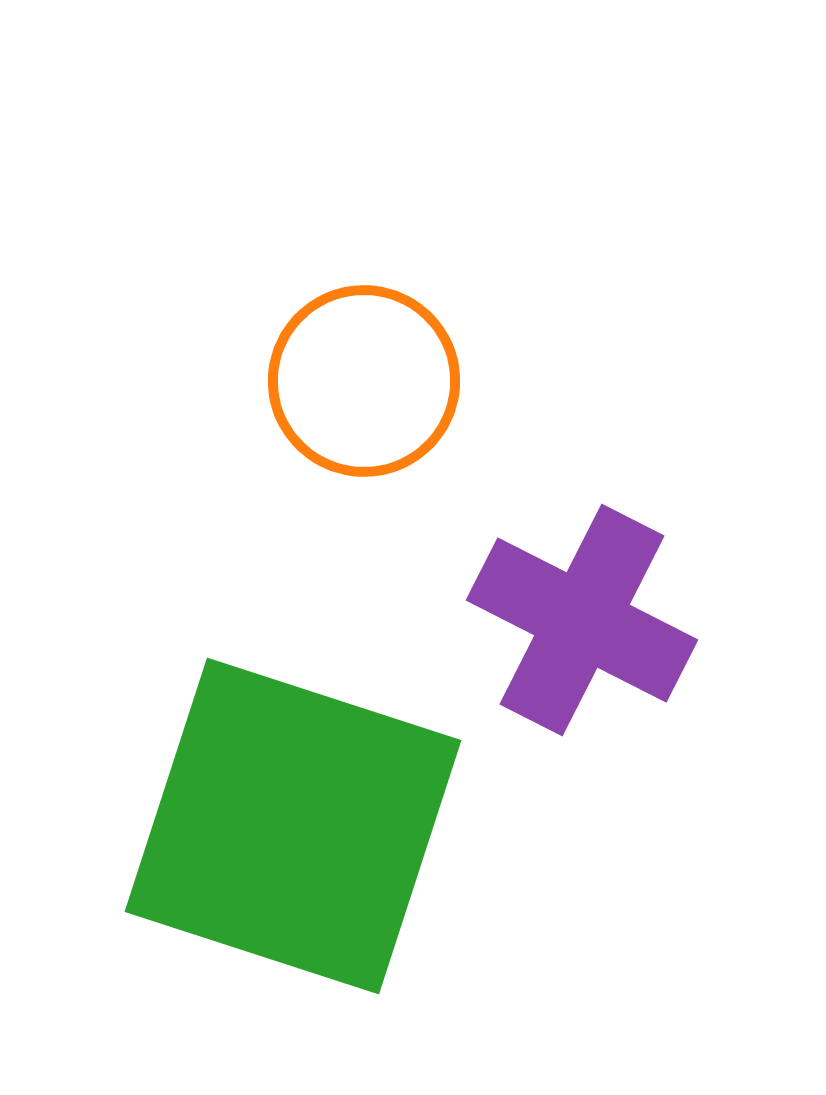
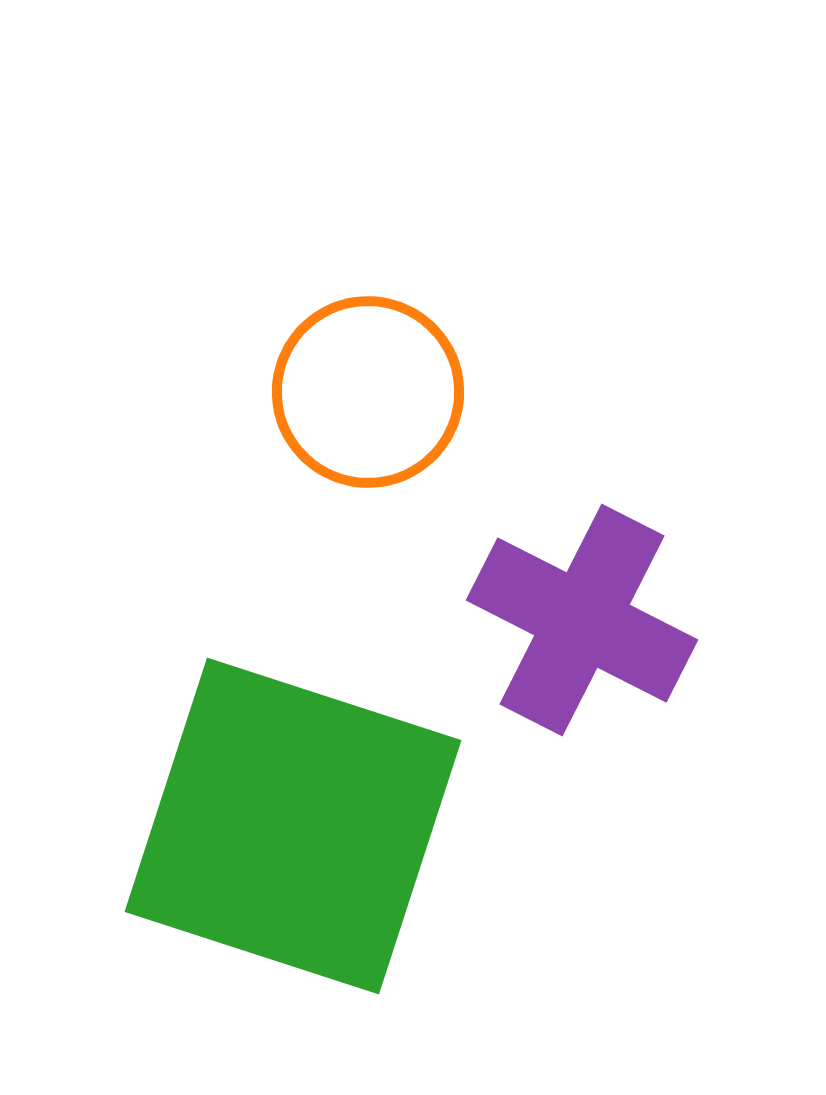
orange circle: moved 4 px right, 11 px down
